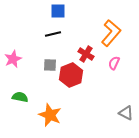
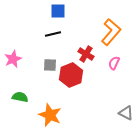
orange L-shape: moved 1 px up
